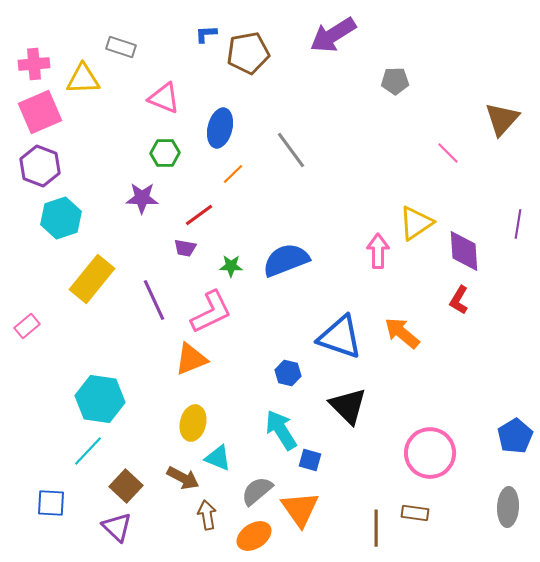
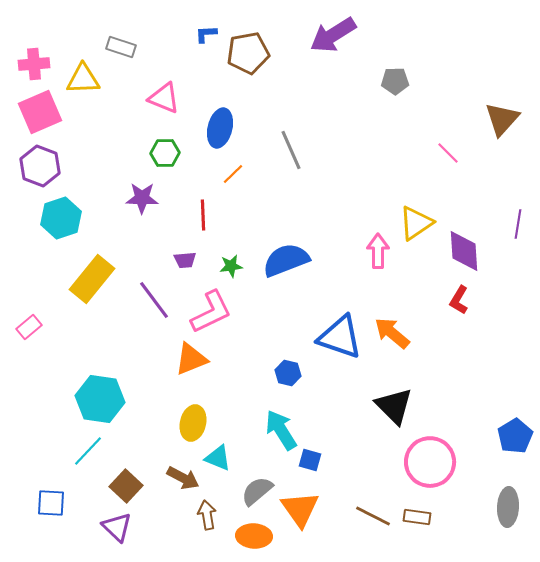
gray line at (291, 150): rotated 12 degrees clockwise
red line at (199, 215): moved 4 px right; rotated 56 degrees counterclockwise
purple trapezoid at (185, 248): moved 12 px down; rotated 15 degrees counterclockwise
green star at (231, 266): rotated 10 degrees counterclockwise
purple line at (154, 300): rotated 12 degrees counterclockwise
pink rectangle at (27, 326): moved 2 px right, 1 px down
orange arrow at (402, 333): moved 10 px left
black triangle at (348, 406): moved 46 px right
pink circle at (430, 453): moved 9 px down
brown rectangle at (415, 513): moved 2 px right, 4 px down
brown line at (376, 528): moved 3 px left, 12 px up; rotated 63 degrees counterclockwise
orange ellipse at (254, 536): rotated 36 degrees clockwise
